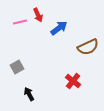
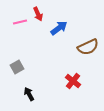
red arrow: moved 1 px up
